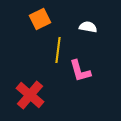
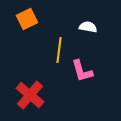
orange square: moved 13 px left
yellow line: moved 1 px right
pink L-shape: moved 2 px right
